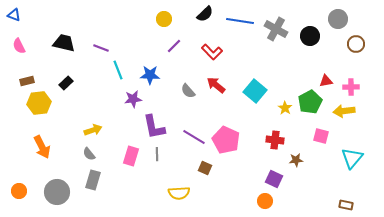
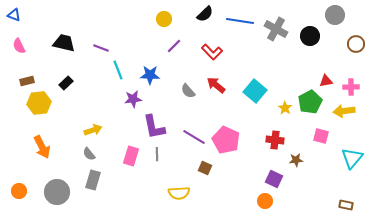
gray circle at (338, 19): moved 3 px left, 4 px up
